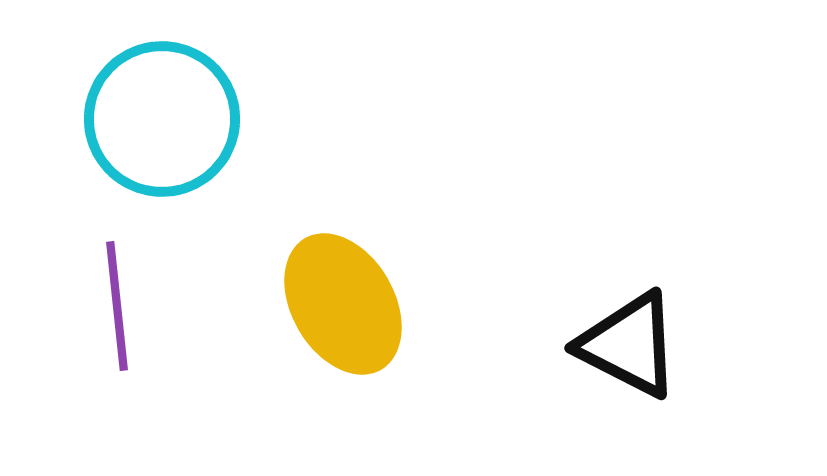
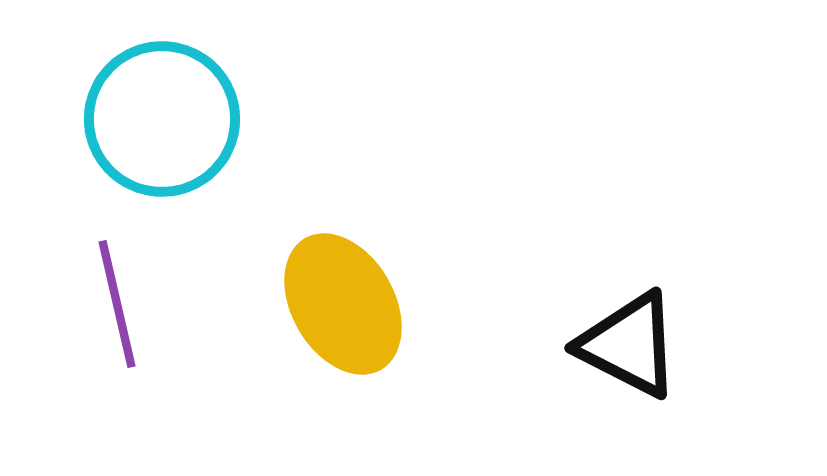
purple line: moved 2 px up; rotated 7 degrees counterclockwise
